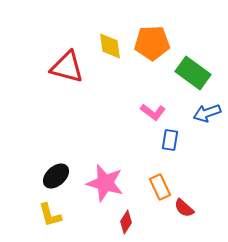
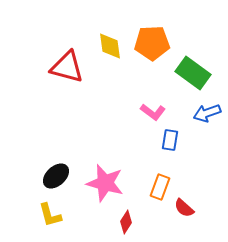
orange rectangle: rotated 45 degrees clockwise
